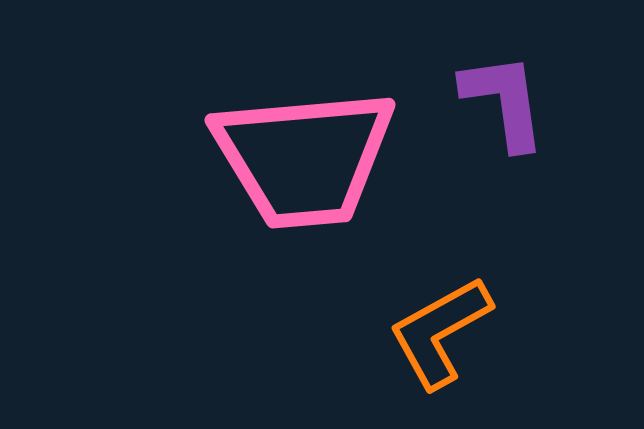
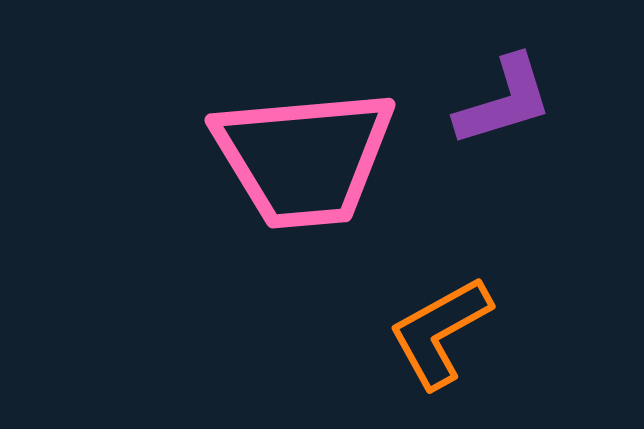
purple L-shape: rotated 81 degrees clockwise
